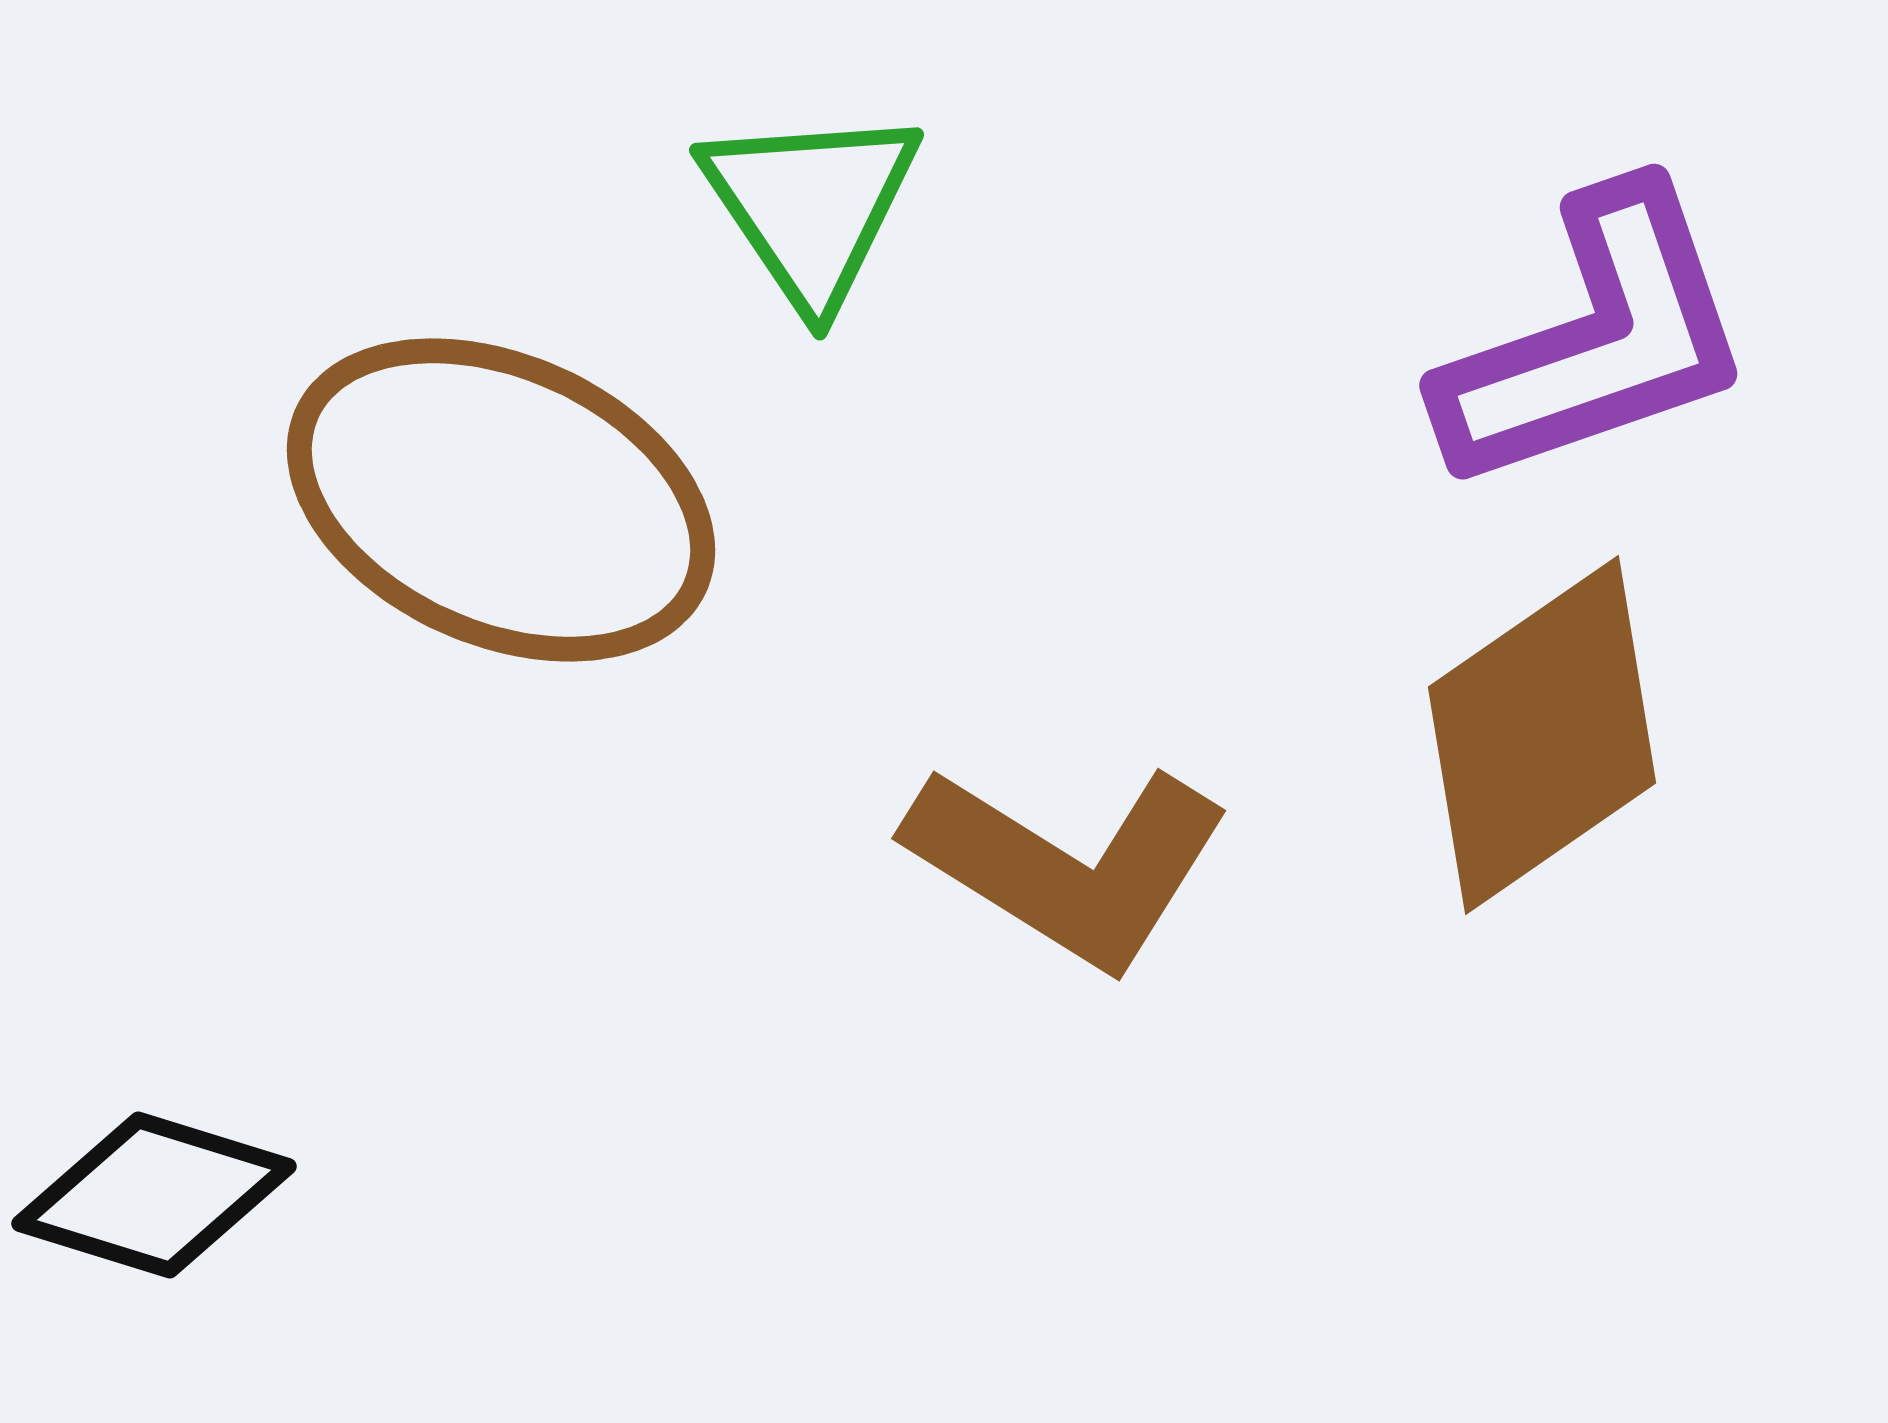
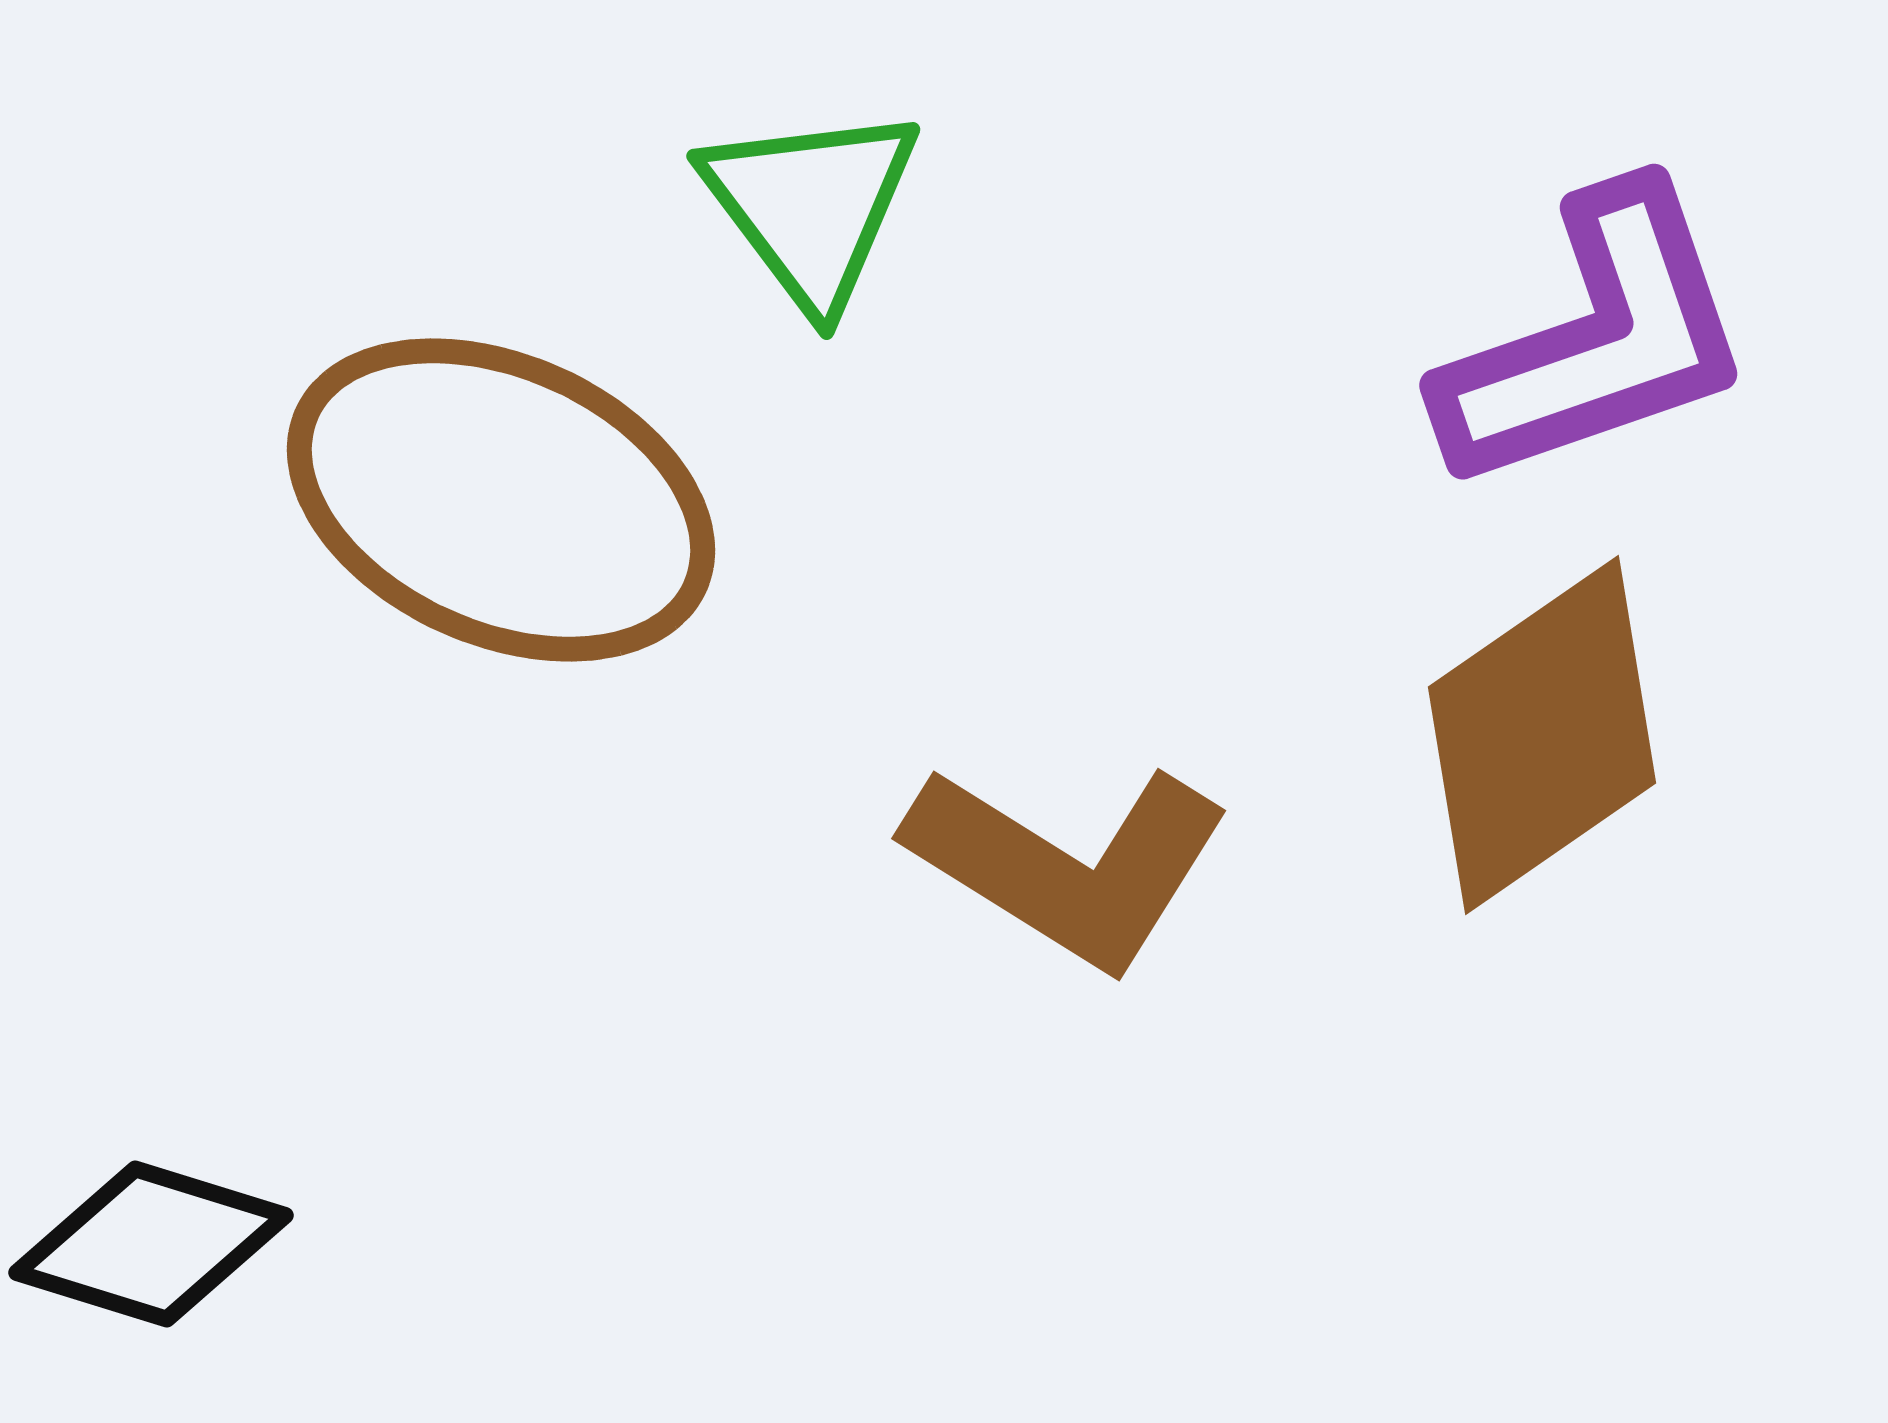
green triangle: rotated 3 degrees counterclockwise
black diamond: moved 3 px left, 49 px down
